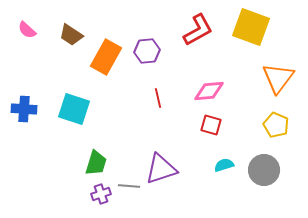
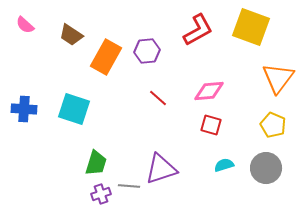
pink semicircle: moved 2 px left, 5 px up
red line: rotated 36 degrees counterclockwise
yellow pentagon: moved 3 px left
gray circle: moved 2 px right, 2 px up
